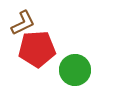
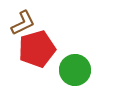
red pentagon: rotated 12 degrees counterclockwise
